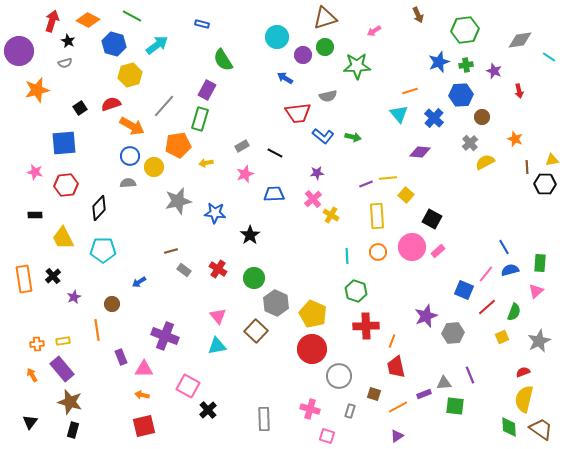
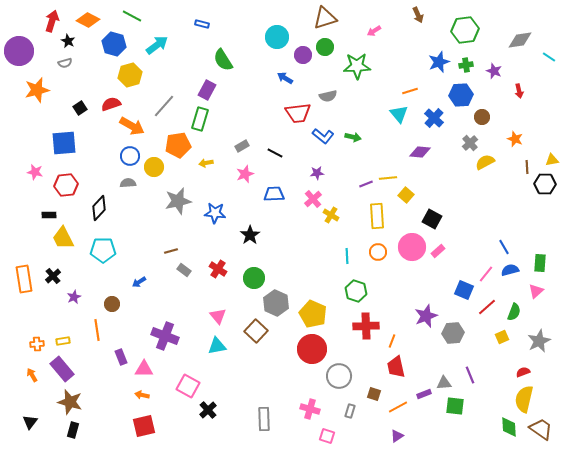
black rectangle at (35, 215): moved 14 px right
